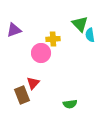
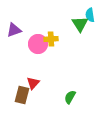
green triangle: rotated 12 degrees clockwise
cyan semicircle: moved 20 px up
yellow cross: moved 2 px left
pink circle: moved 3 px left, 9 px up
brown rectangle: rotated 36 degrees clockwise
green semicircle: moved 7 px up; rotated 128 degrees clockwise
